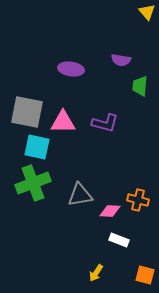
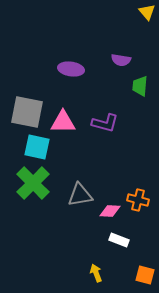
green cross: rotated 24 degrees counterclockwise
yellow arrow: rotated 126 degrees clockwise
